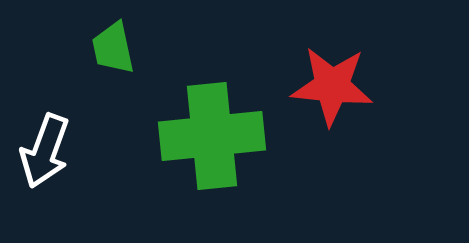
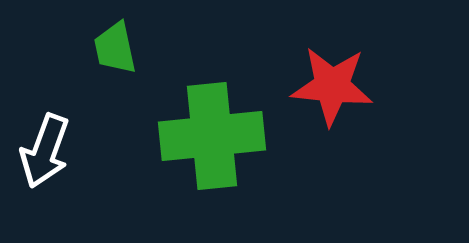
green trapezoid: moved 2 px right
